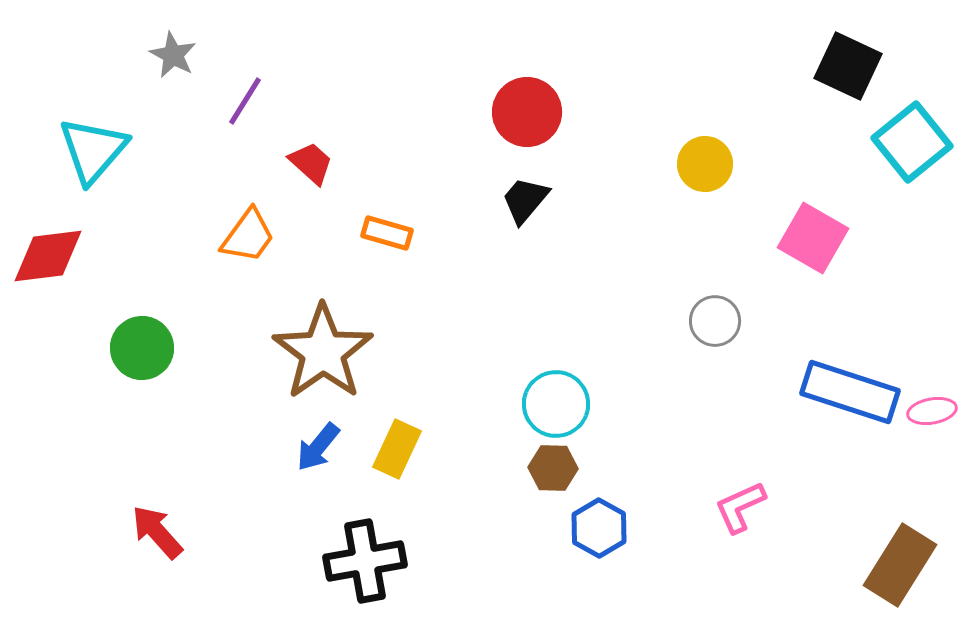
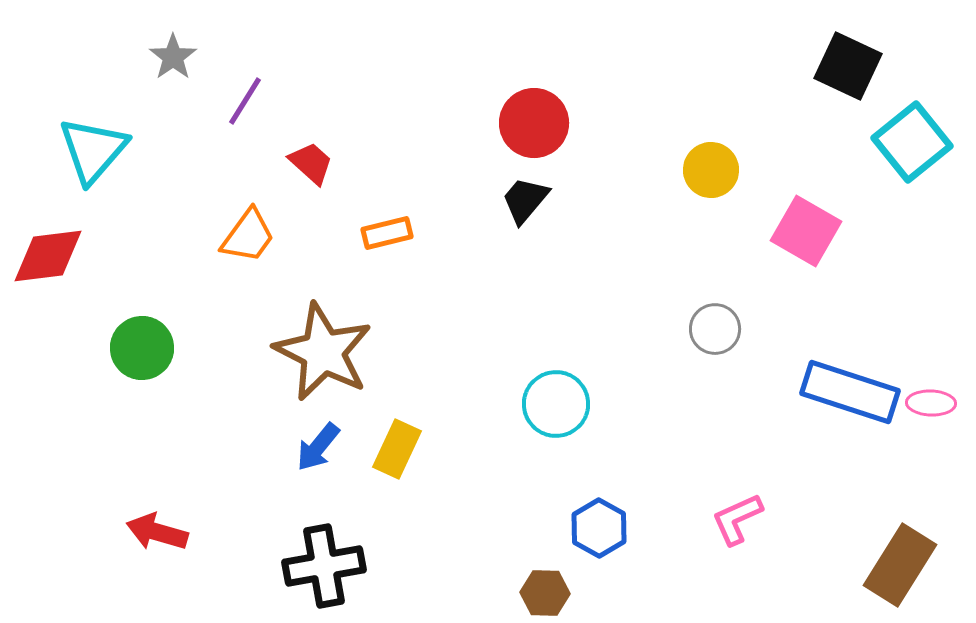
gray star: moved 2 px down; rotated 9 degrees clockwise
red circle: moved 7 px right, 11 px down
yellow circle: moved 6 px right, 6 px down
orange rectangle: rotated 30 degrees counterclockwise
pink square: moved 7 px left, 7 px up
gray circle: moved 8 px down
brown star: rotated 10 degrees counterclockwise
pink ellipse: moved 1 px left, 8 px up; rotated 12 degrees clockwise
brown hexagon: moved 8 px left, 125 px down
pink L-shape: moved 3 px left, 12 px down
red arrow: rotated 32 degrees counterclockwise
black cross: moved 41 px left, 5 px down
